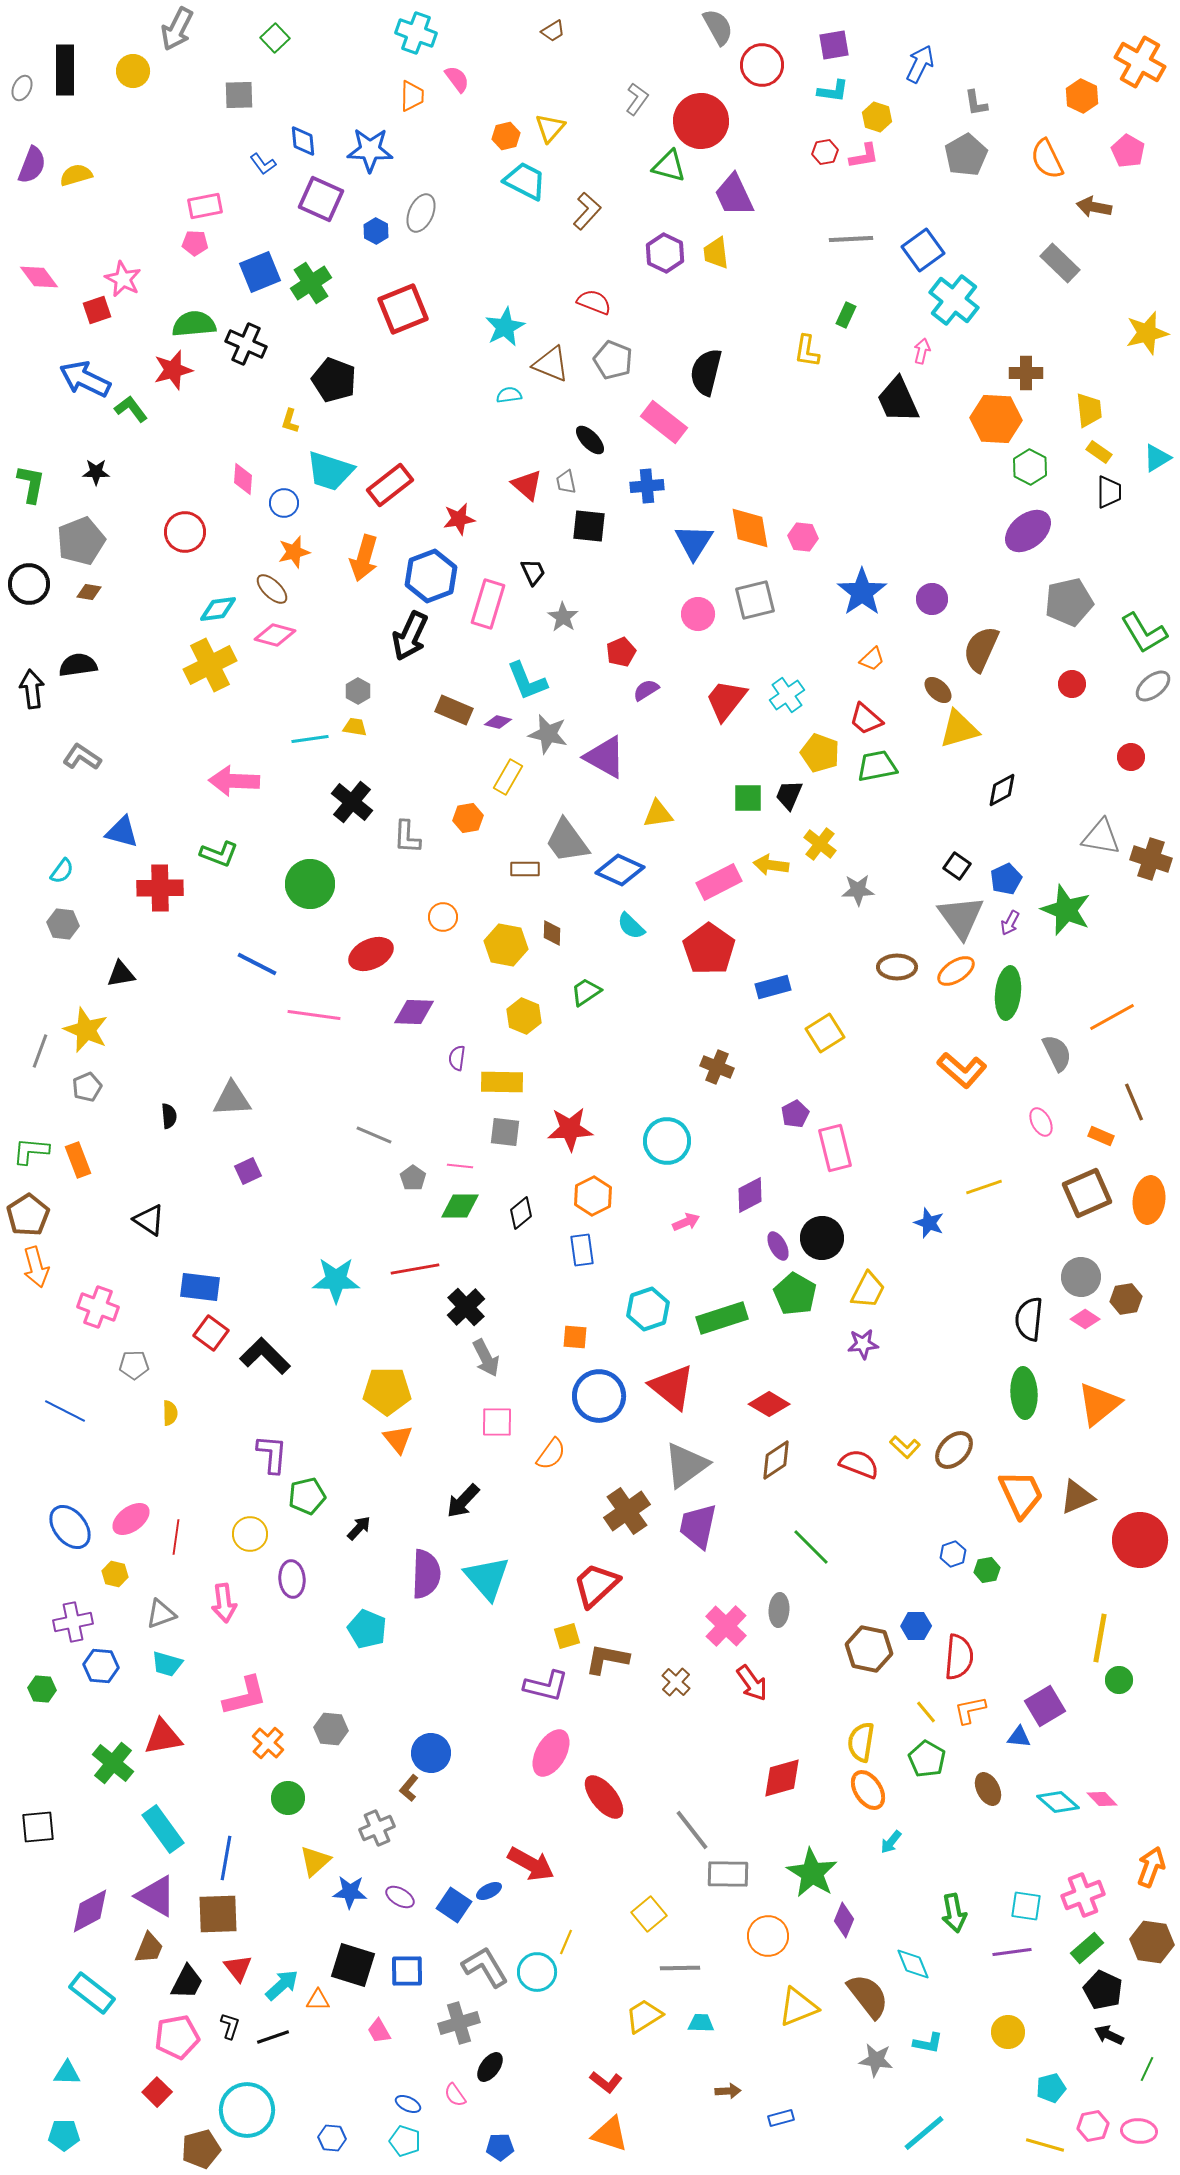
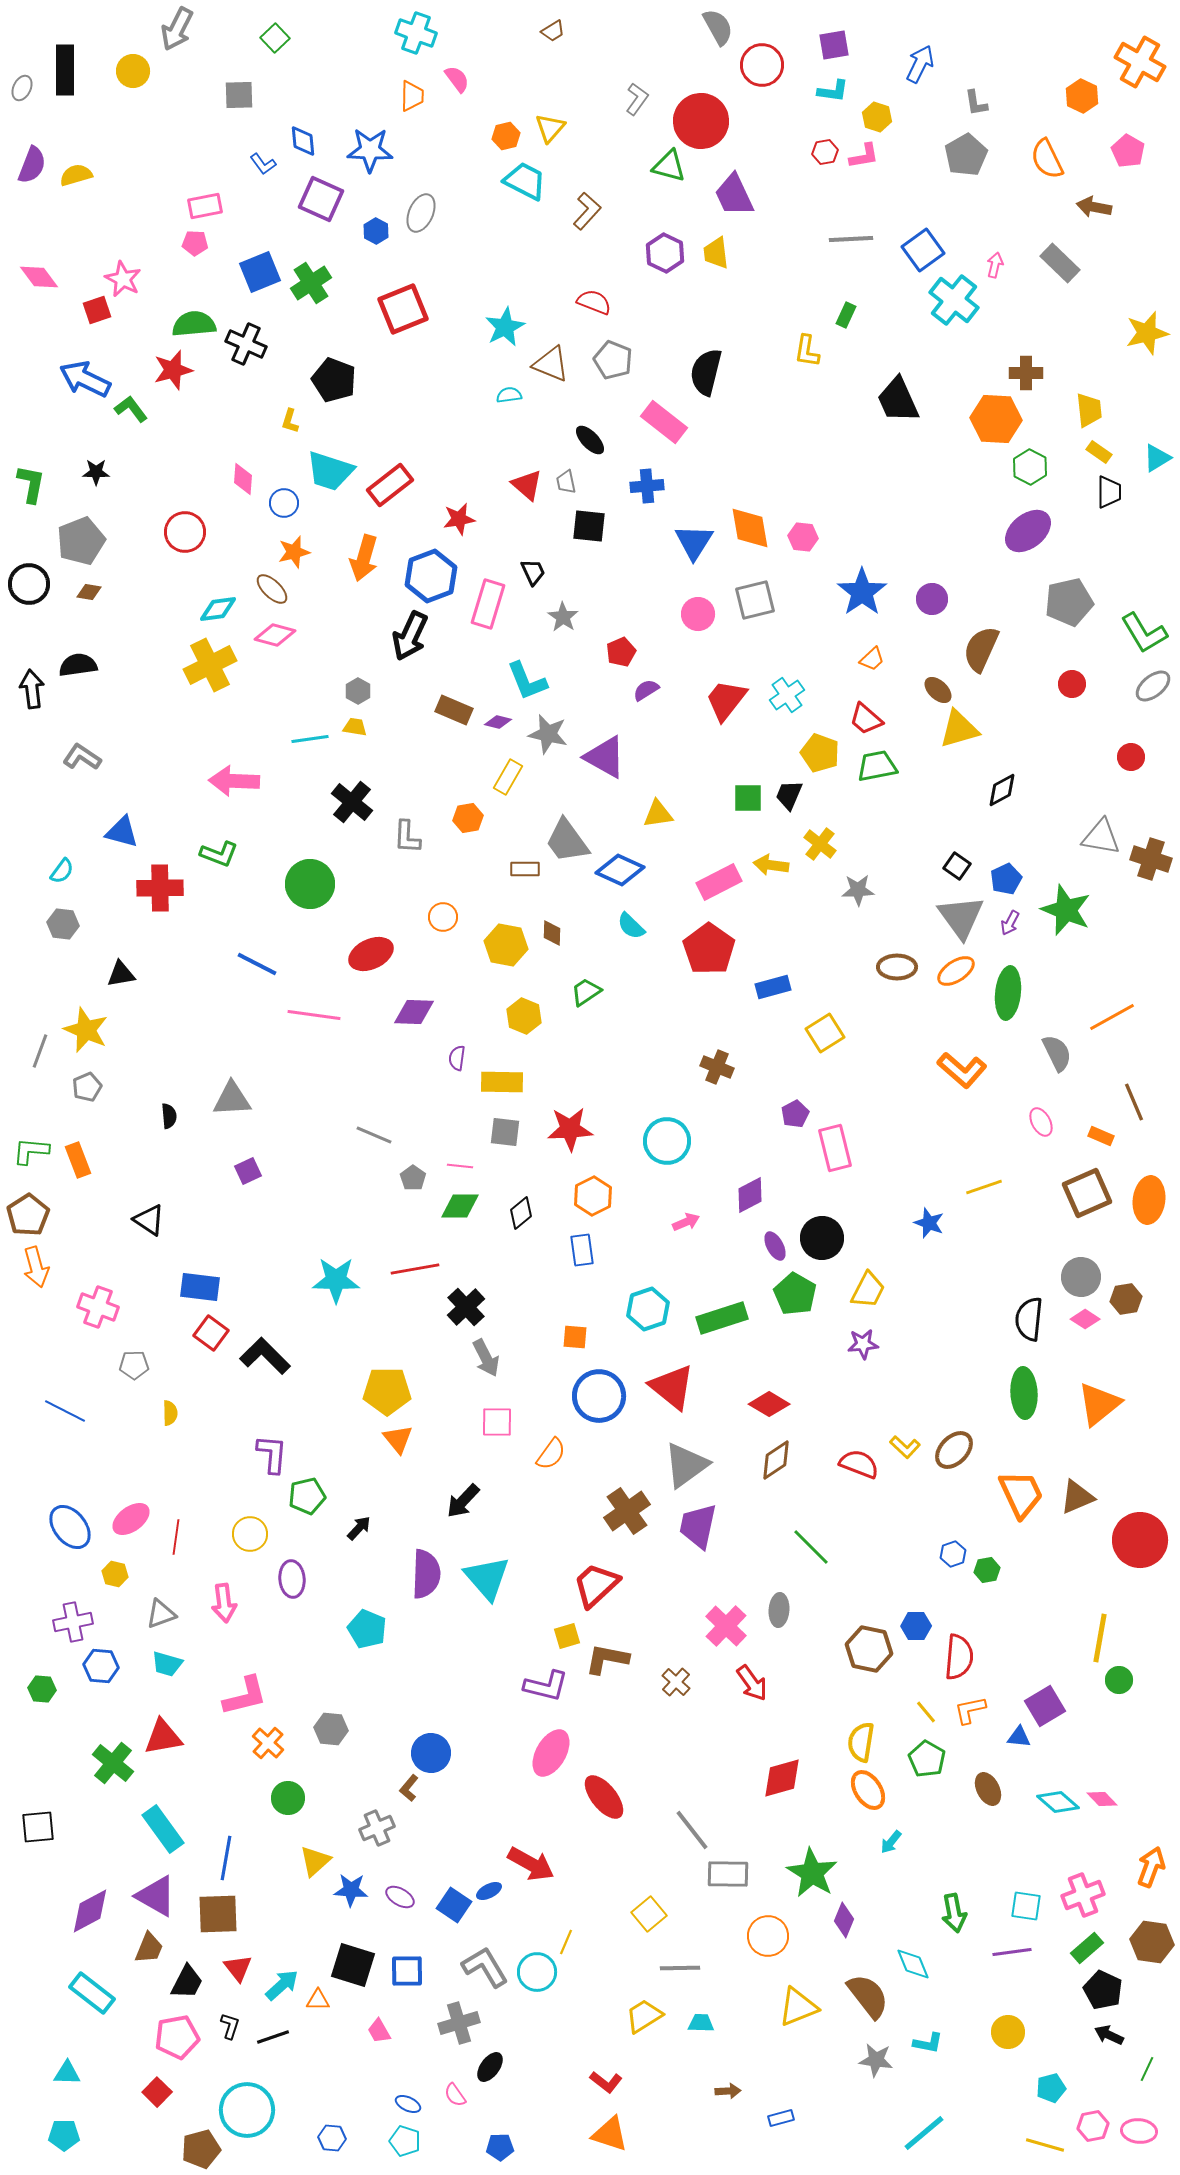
pink arrow at (922, 351): moved 73 px right, 86 px up
purple ellipse at (778, 1246): moved 3 px left
blue star at (350, 1892): moved 1 px right, 2 px up
